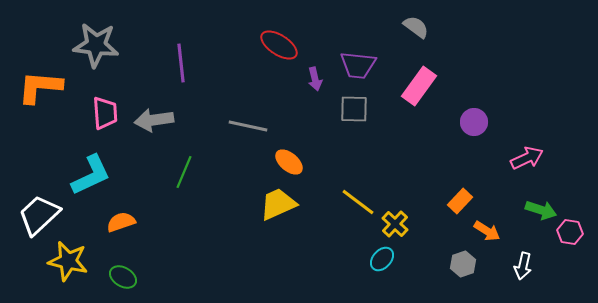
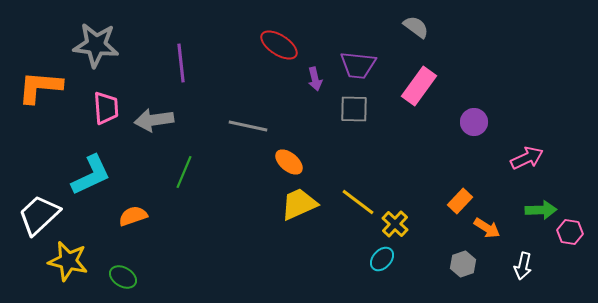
pink trapezoid: moved 1 px right, 5 px up
yellow trapezoid: moved 21 px right
green arrow: rotated 20 degrees counterclockwise
orange semicircle: moved 12 px right, 6 px up
orange arrow: moved 3 px up
